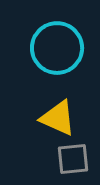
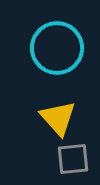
yellow triangle: rotated 24 degrees clockwise
